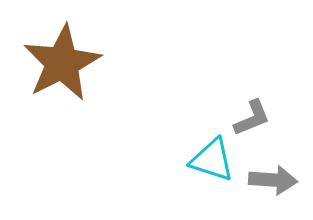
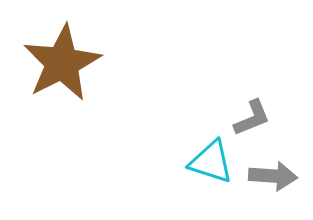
cyan triangle: moved 1 px left, 2 px down
gray arrow: moved 4 px up
